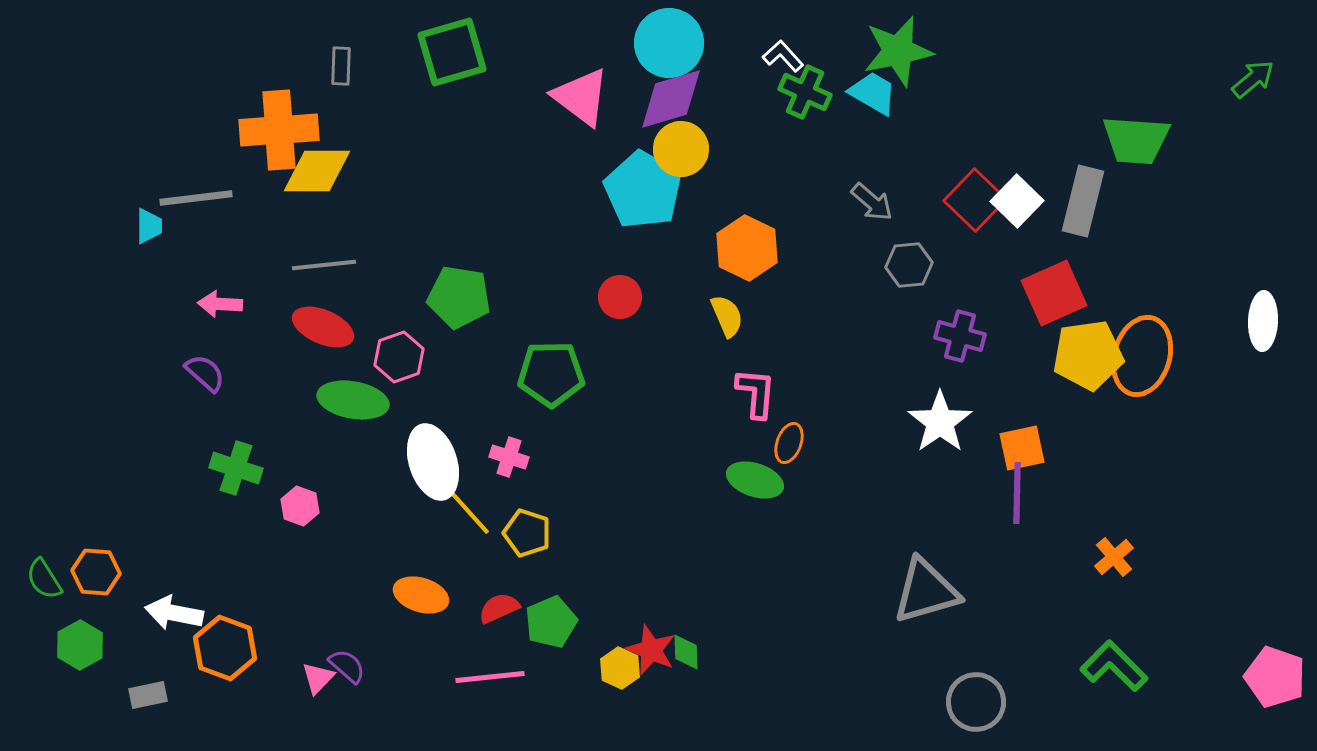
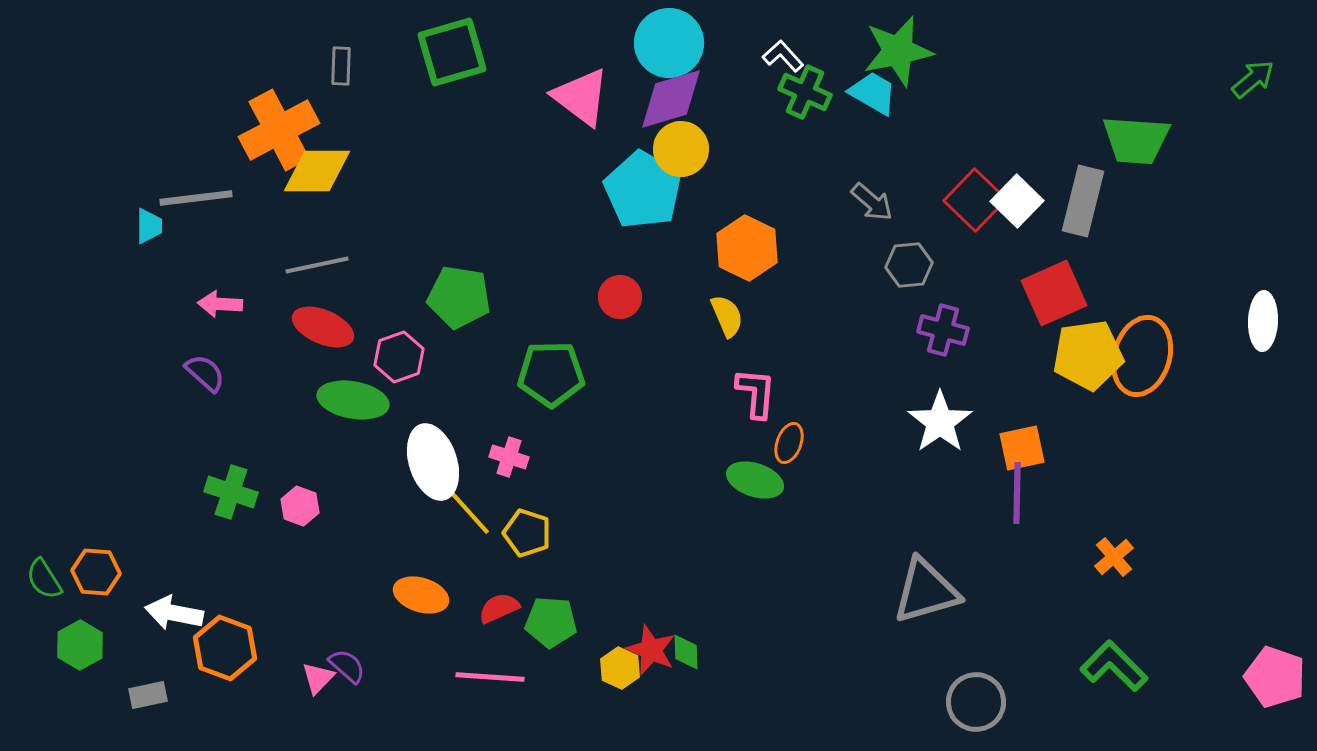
orange cross at (279, 130): rotated 24 degrees counterclockwise
gray line at (324, 265): moved 7 px left; rotated 6 degrees counterclockwise
purple cross at (960, 336): moved 17 px left, 6 px up
green cross at (236, 468): moved 5 px left, 24 px down
green pentagon at (551, 622): rotated 27 degrees clockwise
pink line at (490, 677): rotated 10 degrees clockwise
